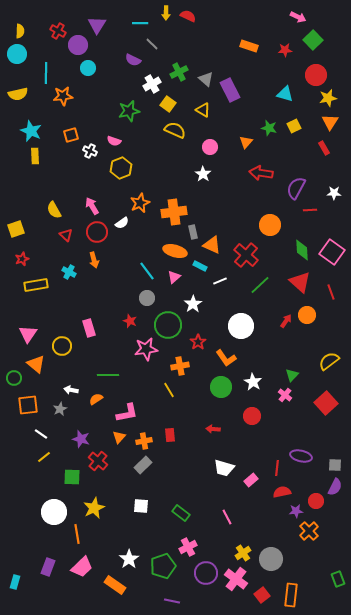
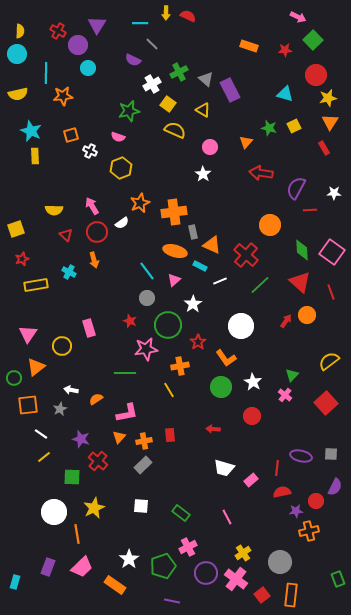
pink semicircle at (114, 141): moved 4 px right, 4 px up
yellow semicircle at (54, 210): rotated 60 degrees counterclockwise
pink triangle at (174, 277): moved 3 px down
orange triangle at (36, 364): moved 3 px down; rotated 42 degrees clockwise
green line at (108, 375): moved 17 px right, 2 px up
gray square at (335, 465): moved 4 px left, 11 px up
orange cross at (309, 531): rotated 30 degrees clockwise
gray circle at (271, 559): moved 9 px right, 3 px down
